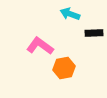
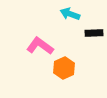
orange hexagon: rotated 15 degrees counterclockwise
